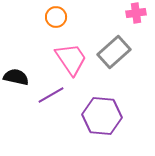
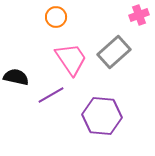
pink cross: moved 3 px right, 2 px down; rotated 12 degrees counterclockwise
